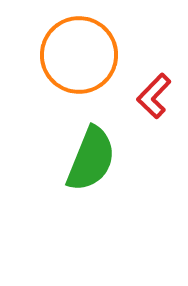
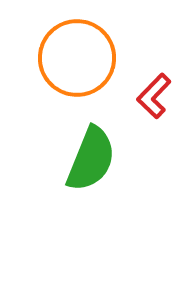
orange circle: moved 2 px left, 3 px down
